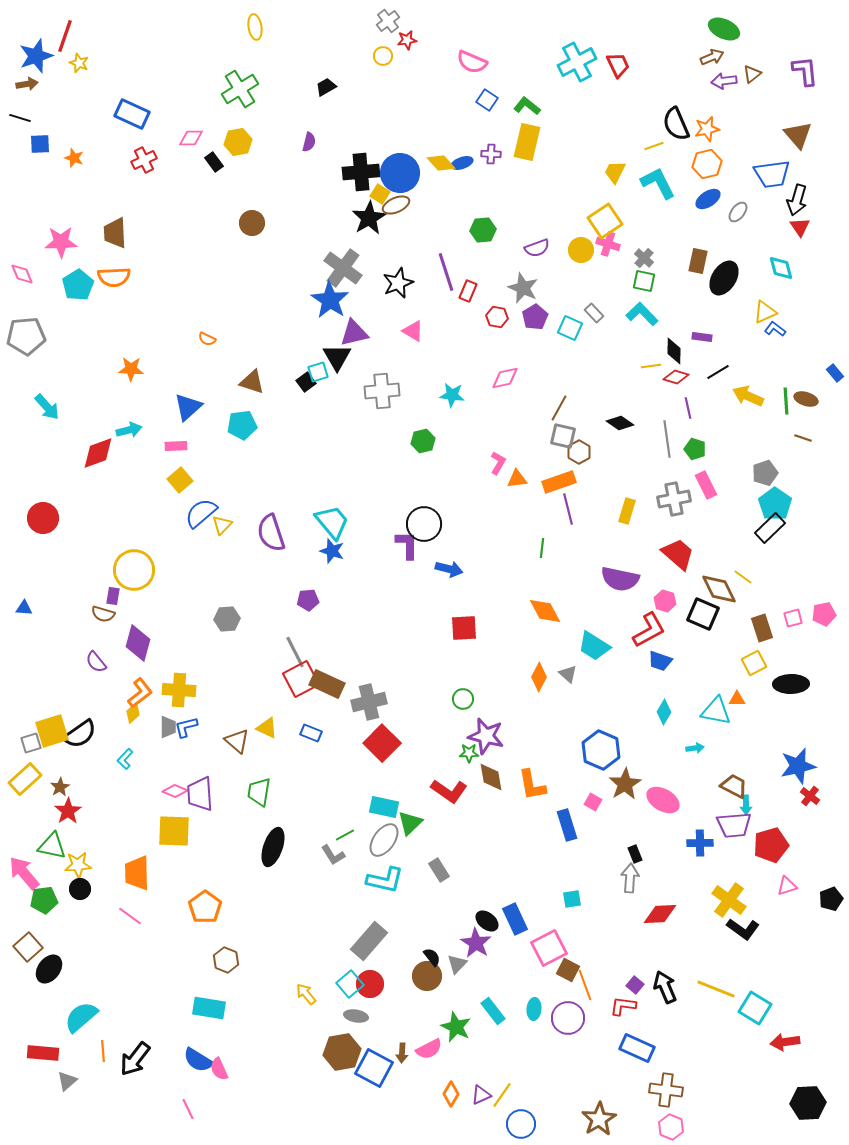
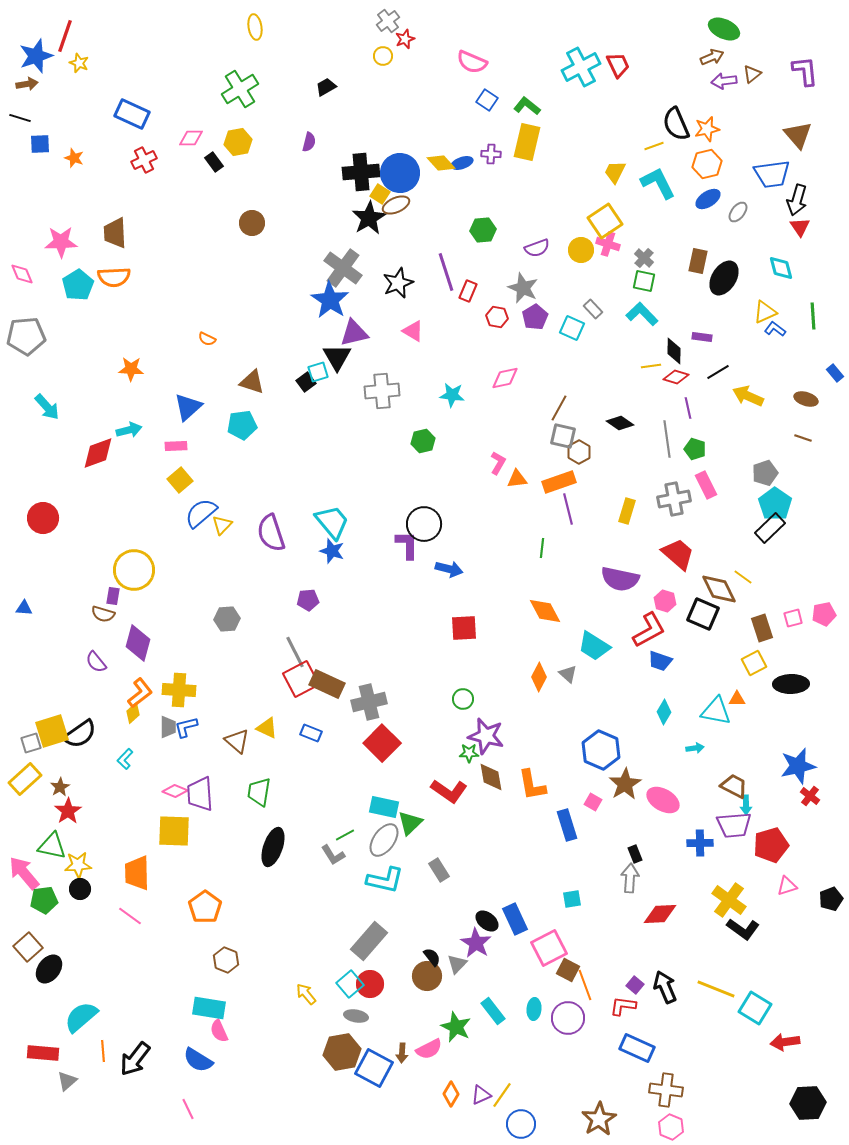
red star at (407, 40): moved 2 px left, 1 px up; rotated 12 degrees counterclockwise
cyan cross at (577, 62): moved 4 px right, 5 px down
gray rectangle at (594, 313): moved 1 px left, 4 px up
cyan square at (570, 328): moved 2 px right
green line at (786, 401): moved 27 px right, 85 px up
pink semicircle at (219, 1069): moved 38 px up
